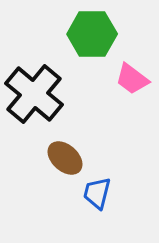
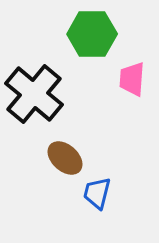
pink trapezoid: rotated 57 degrees clockwise
